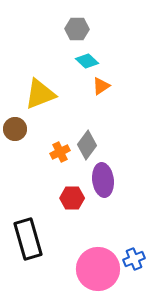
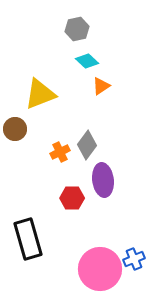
gray hexagon: rotated 15 degrees counterclockwise
pink circle: moved 2 px right
